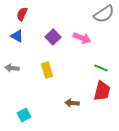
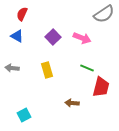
green line: moved 14 px left
red trapezoid: moved 1 px left, 4 px up
